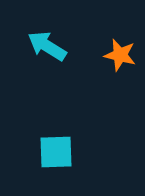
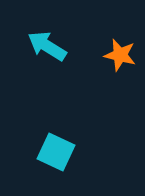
cyan square: rotated 27 degrees clockwise
